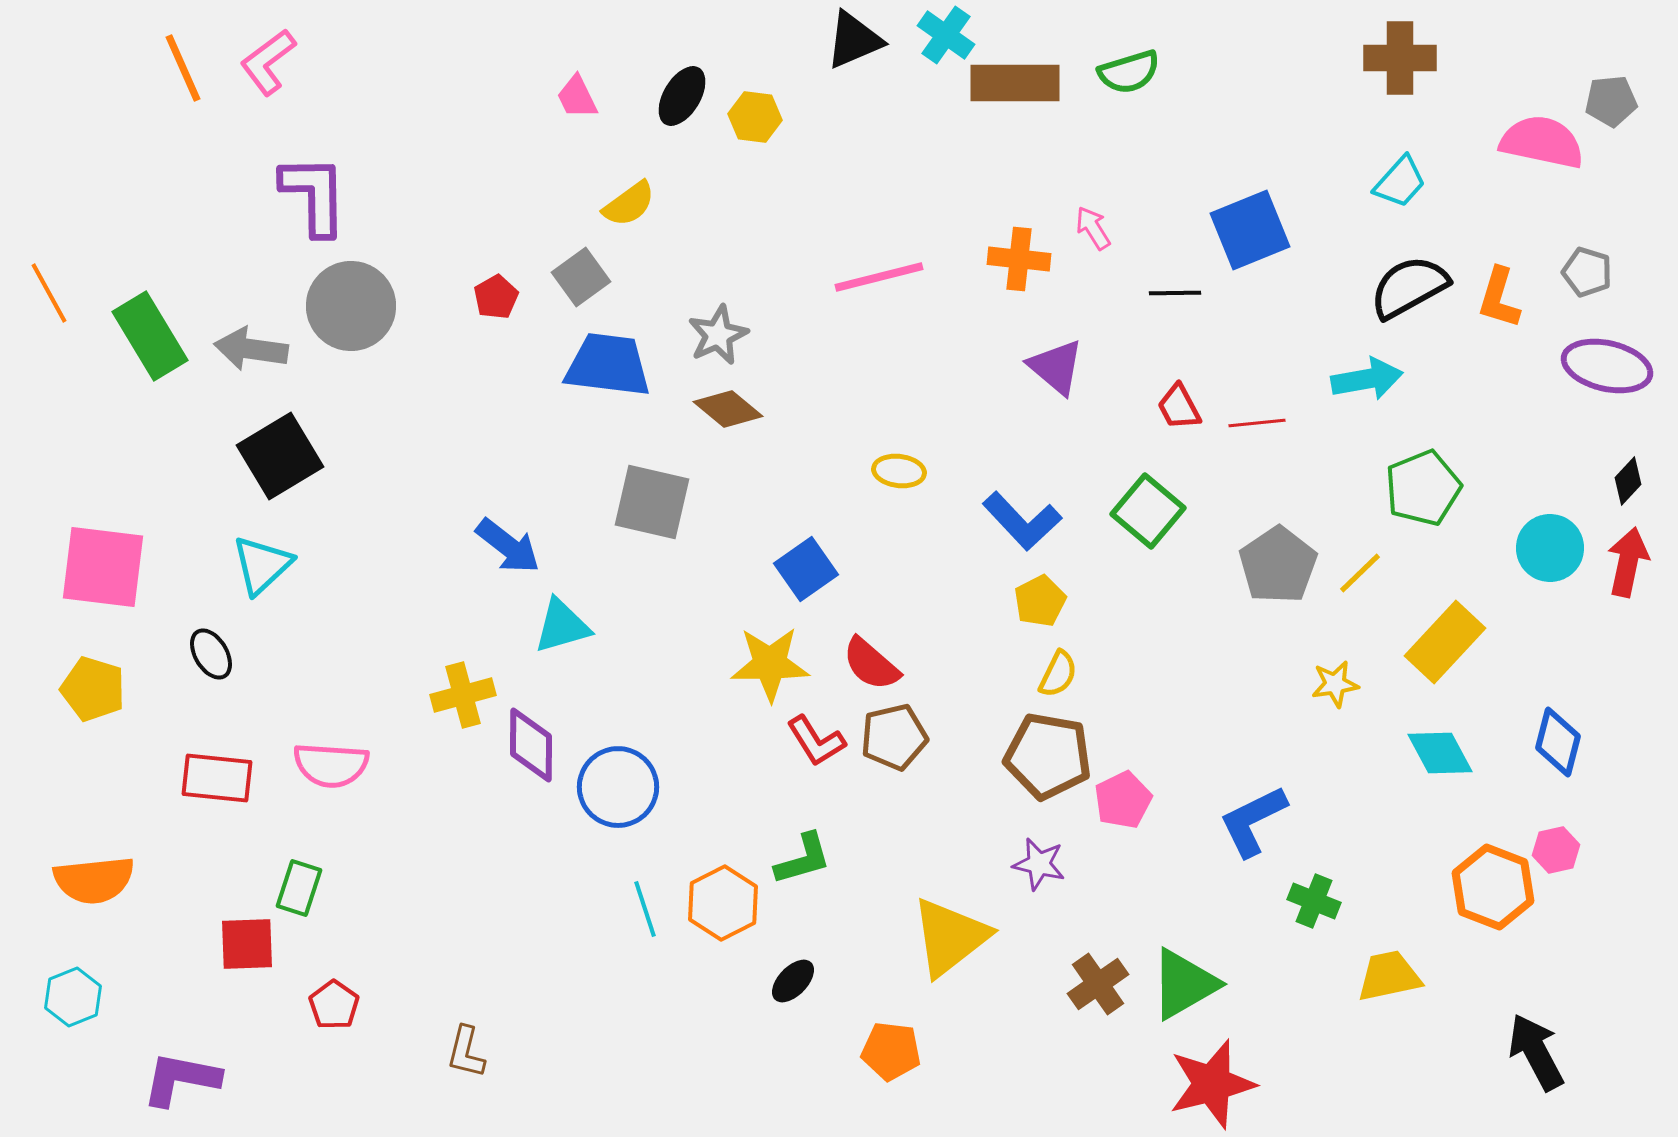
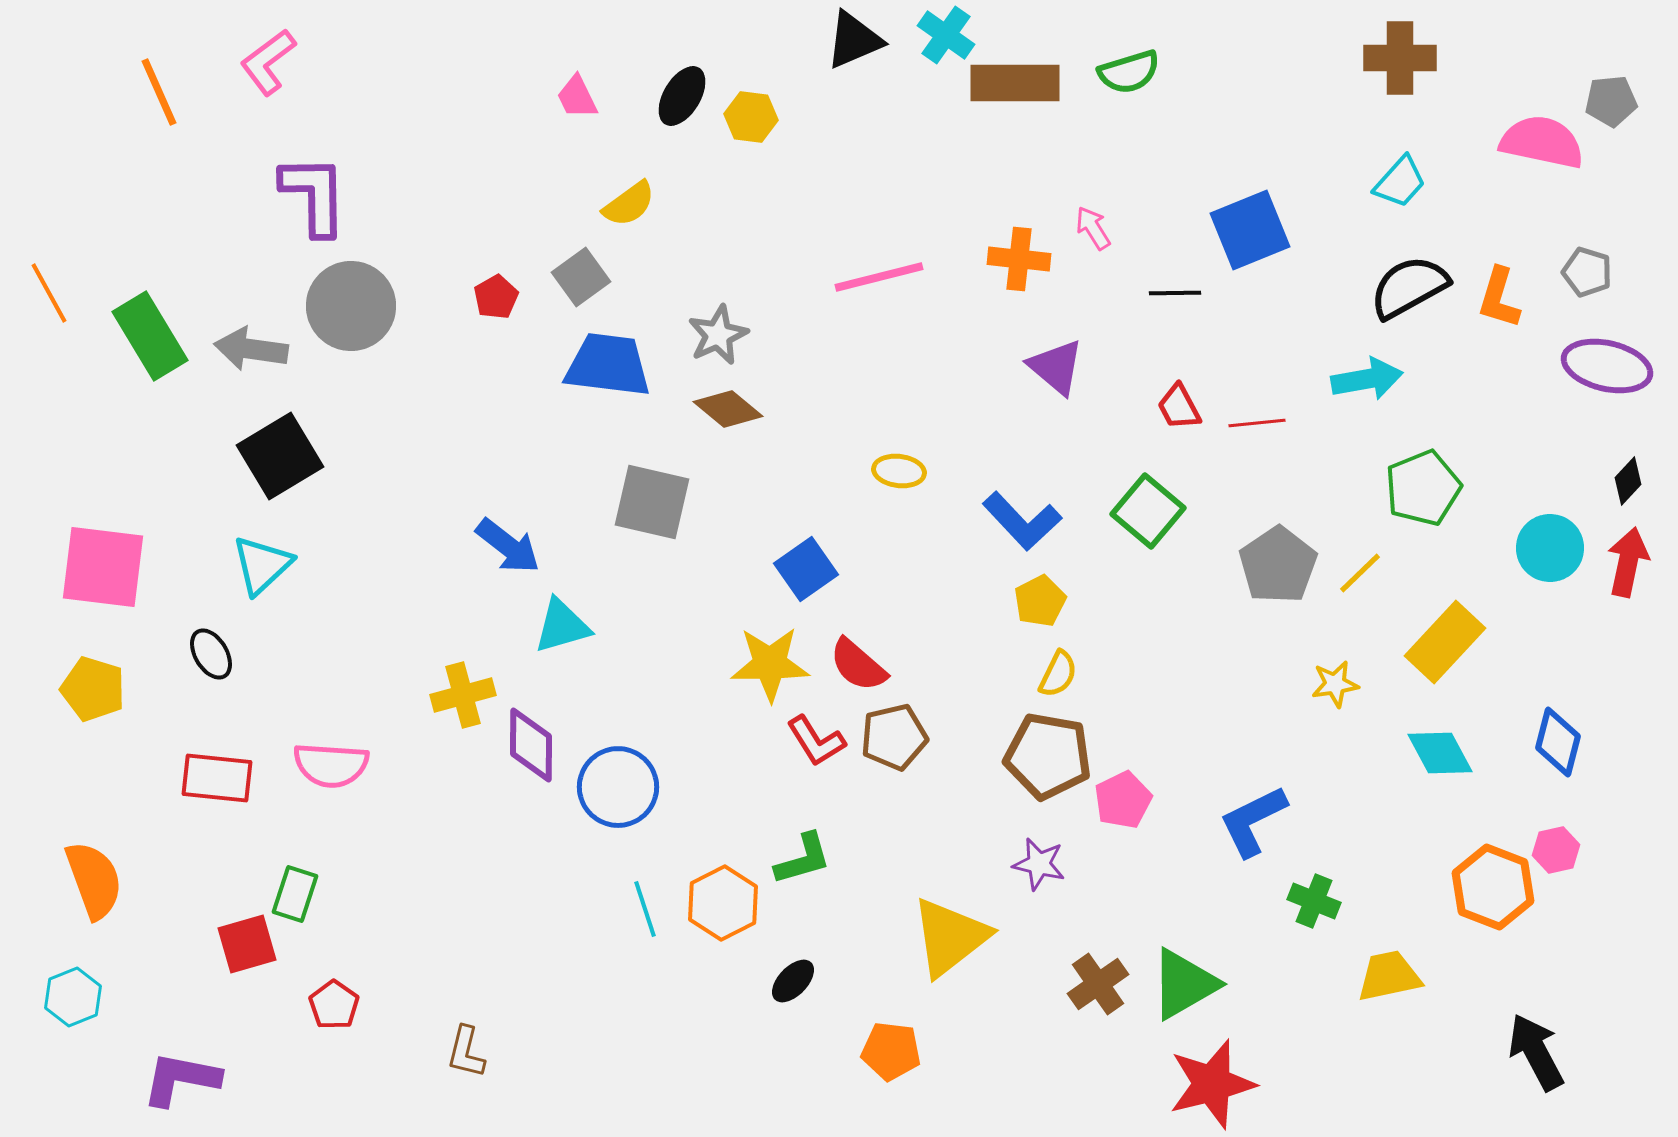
orange line at (183, 68): moved 24 px left, 24 px down
yellow hexagon at (755, 117): moved 4 px left
red semicircle at (871, 664): moved 13 px left, 1 px down
orange semicircle at (94, 880): rotated 104 degrees counterclockwise
green rectangle at (299, 888): moved 4 px left, 6 px down
red square at (247, 944): rotated 14 degrees counterclockwise
